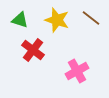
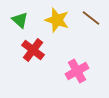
green triangle: rotated 24 degrees clockwise
